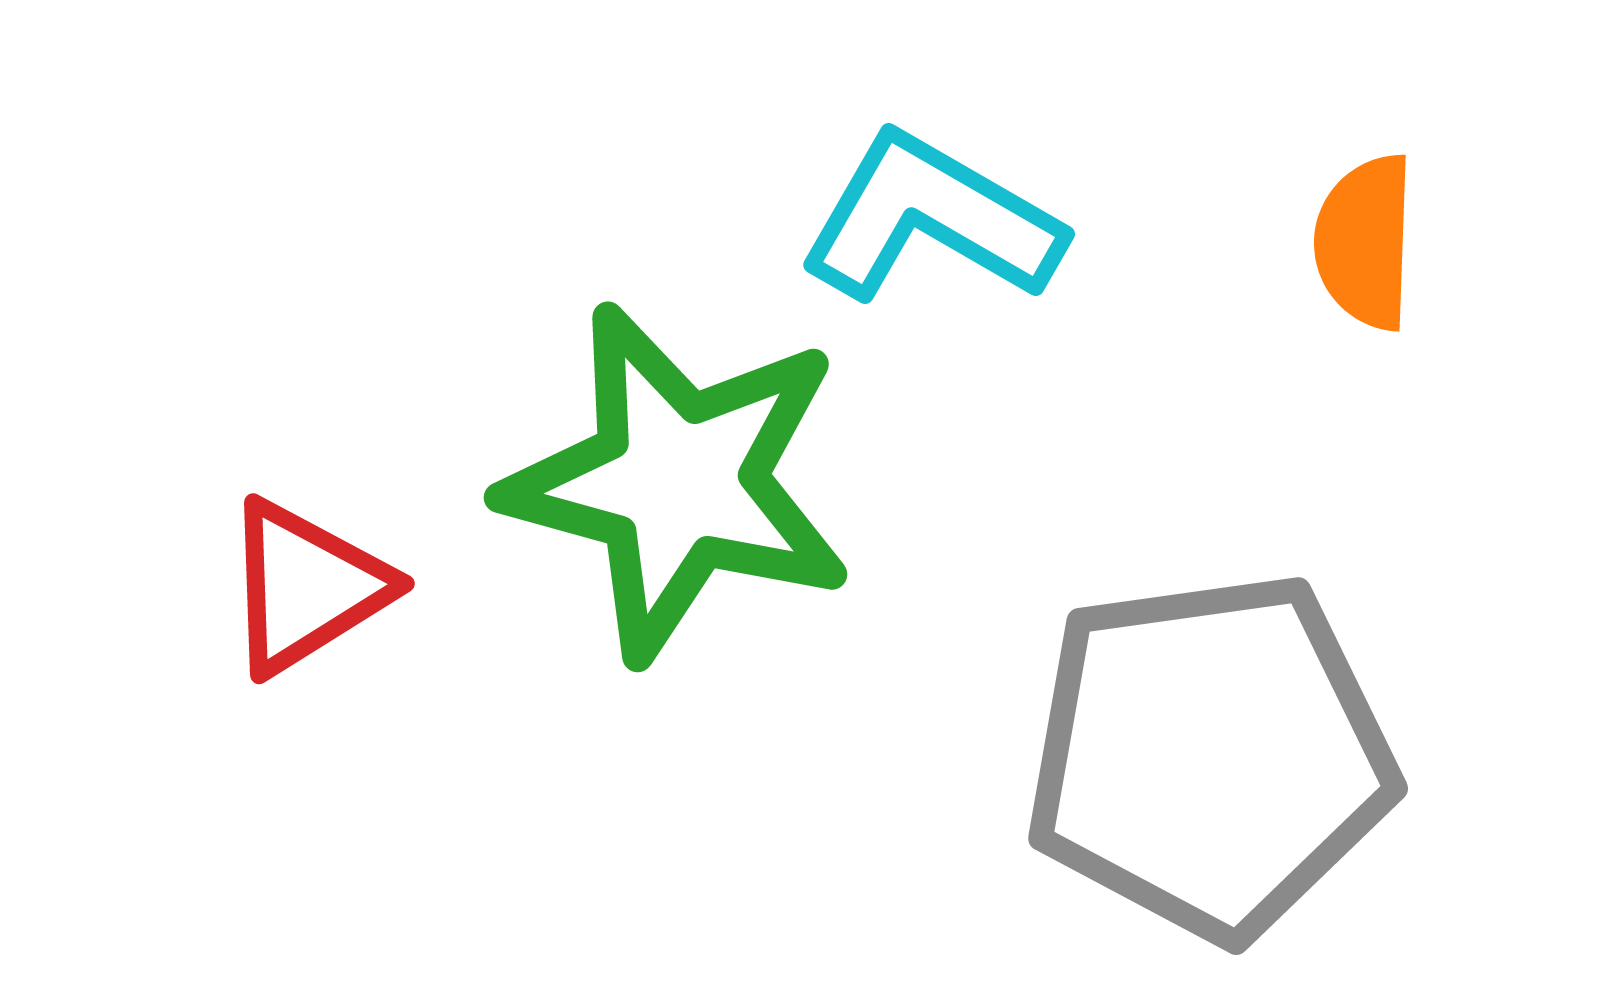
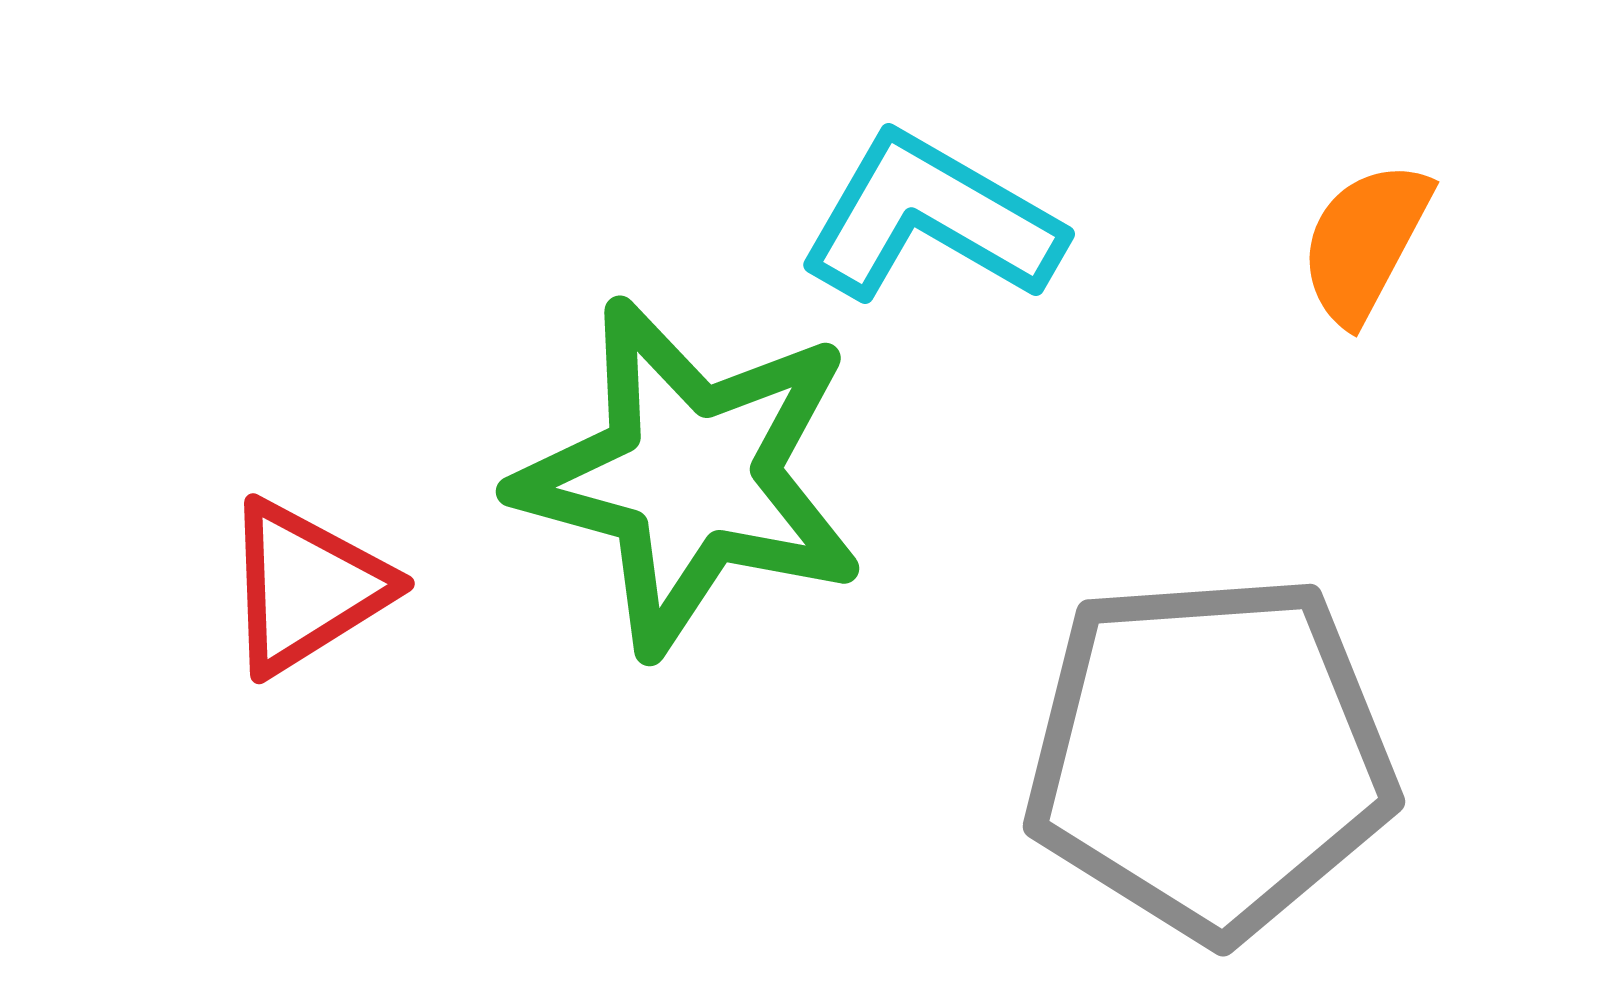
orange semicircle: rotated 26 degrees clockwise
green star: moved 12 px right, 6 px up
gray pentagon: rotated 4 degrees clockwise
